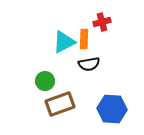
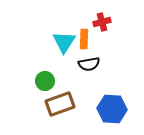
cyan triangle: rotated 30 degrees counterclockwise
